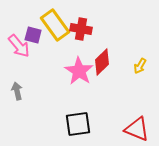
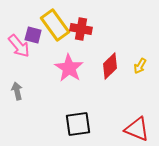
red diamond: moved 8 px right, 4 px down
pink star: moved 10 px left, 3 px up
